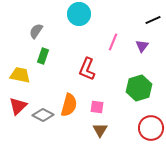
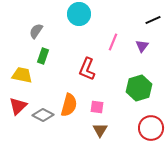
yellow trapezoid: moved 2 px right
